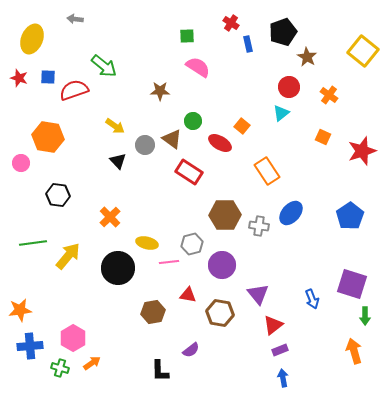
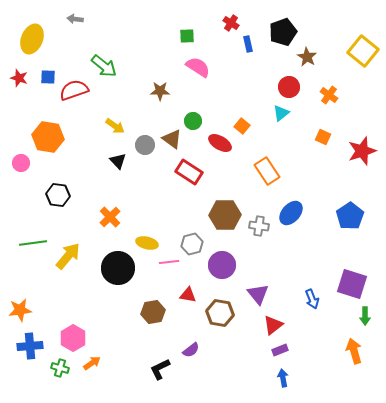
black L-shape at (160, 371): moved 2 px up; rotated 65 degrees clockwise
